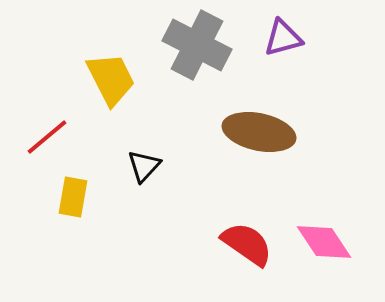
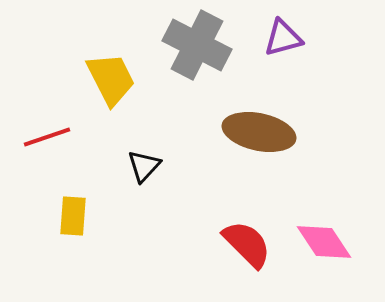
red line: rotated 21 degrees clockwise
yellow rectangle: moved 19 px down; rotated 6 degrees counterclockwise
red semicircle: rotated 10 degrees clockwise
